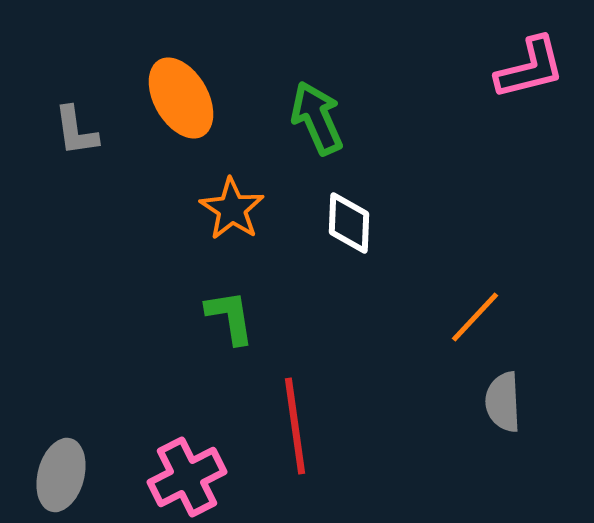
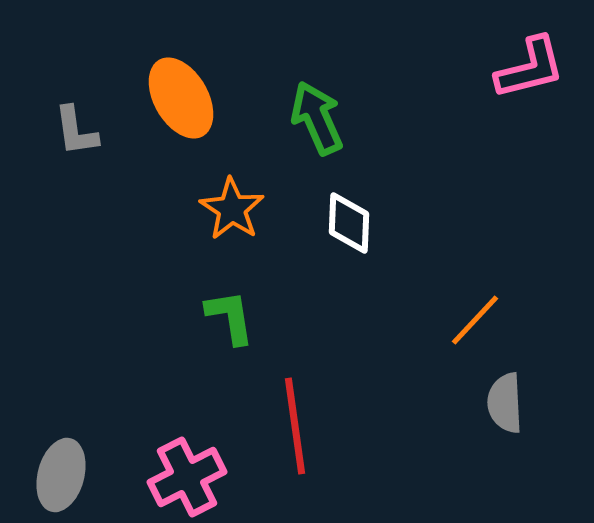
orange line: moved 3 px down
gray semicircle: moved 2 px right, 1 px down
